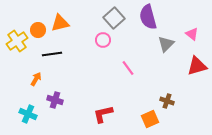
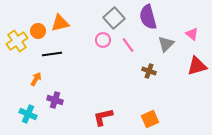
orange circle: moved 1 px down
pink line: moved 23 px up
brown cross: moved 18 px left, 30 px up
red L-shape: moved 3 px down
